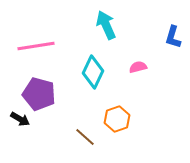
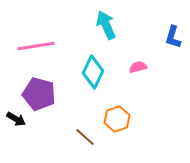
black arrow: moved 4 px left
